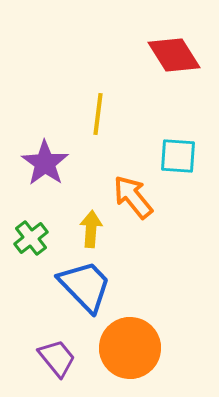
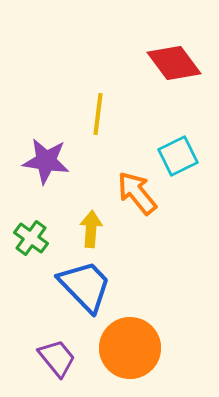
red diamond: moved 8 px down; rotated 4 degrees counterclockwise
cyan square: rotated 30 degrees counterclockwise
purple star: moved 1 px right, 2 px up; rotated 27 degrees counterclockwise
orange arrow: moved 4 px right, 4 px up
green cross: rotated 16 degrees counterclockwise
